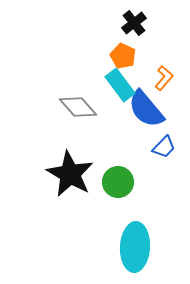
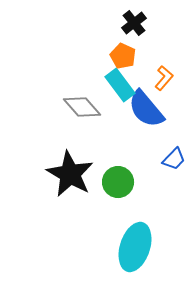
gray diamond: moved 4 px right
blue trapezoid: moved 10 px right, 12 px down
cyan ellipse: rotated 15 degrees clockwise
